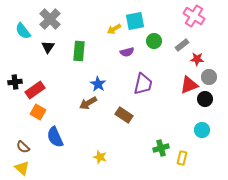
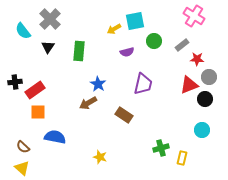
orange square: rotated 28 degrees counterclockwise
blue semicircle: rotated 125 degrees clockwise
